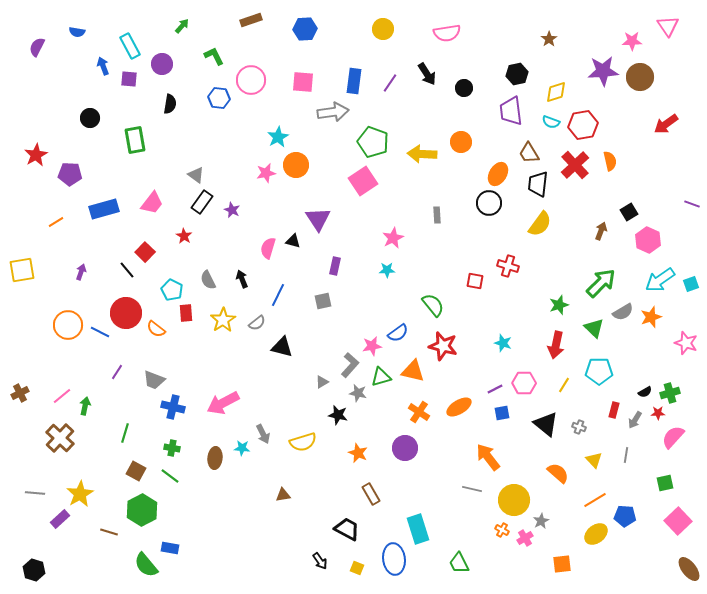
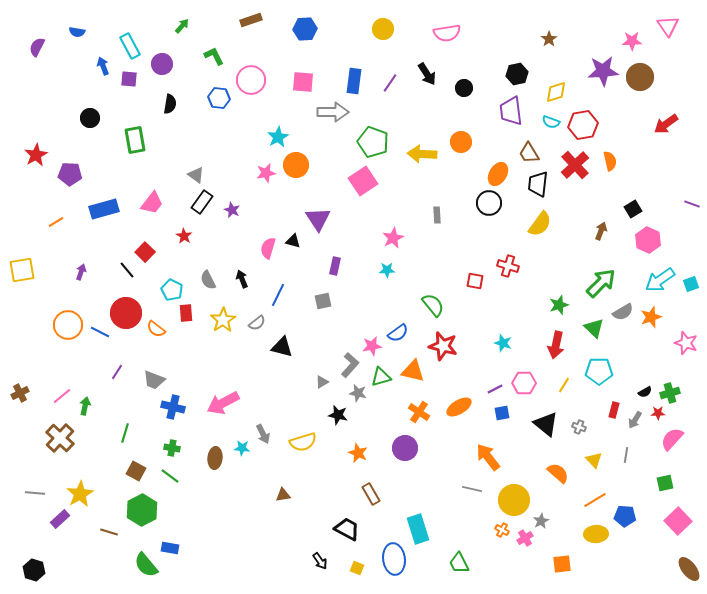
gray arrow at (333, 112): rotated 8 degrees clockwise
black square at (629, 212): moved 4 px right, 3 px up
pink semicircle at (673, 437): moved 1 px left, 2 px down
yellow ellipse at (596, 534): rotated 35 degrees clockwise
